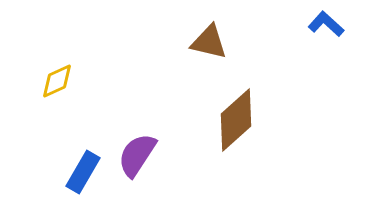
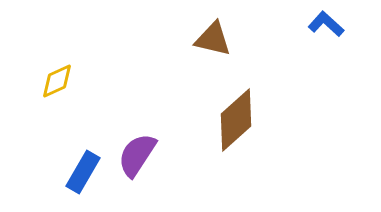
brown triangle: moved 4 px right, 3 px up
